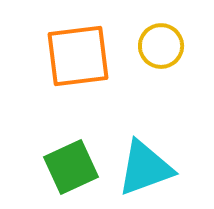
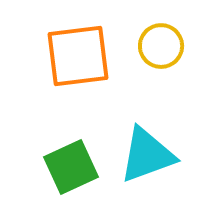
cyan triangle: moved 2 px right, 13 px up
